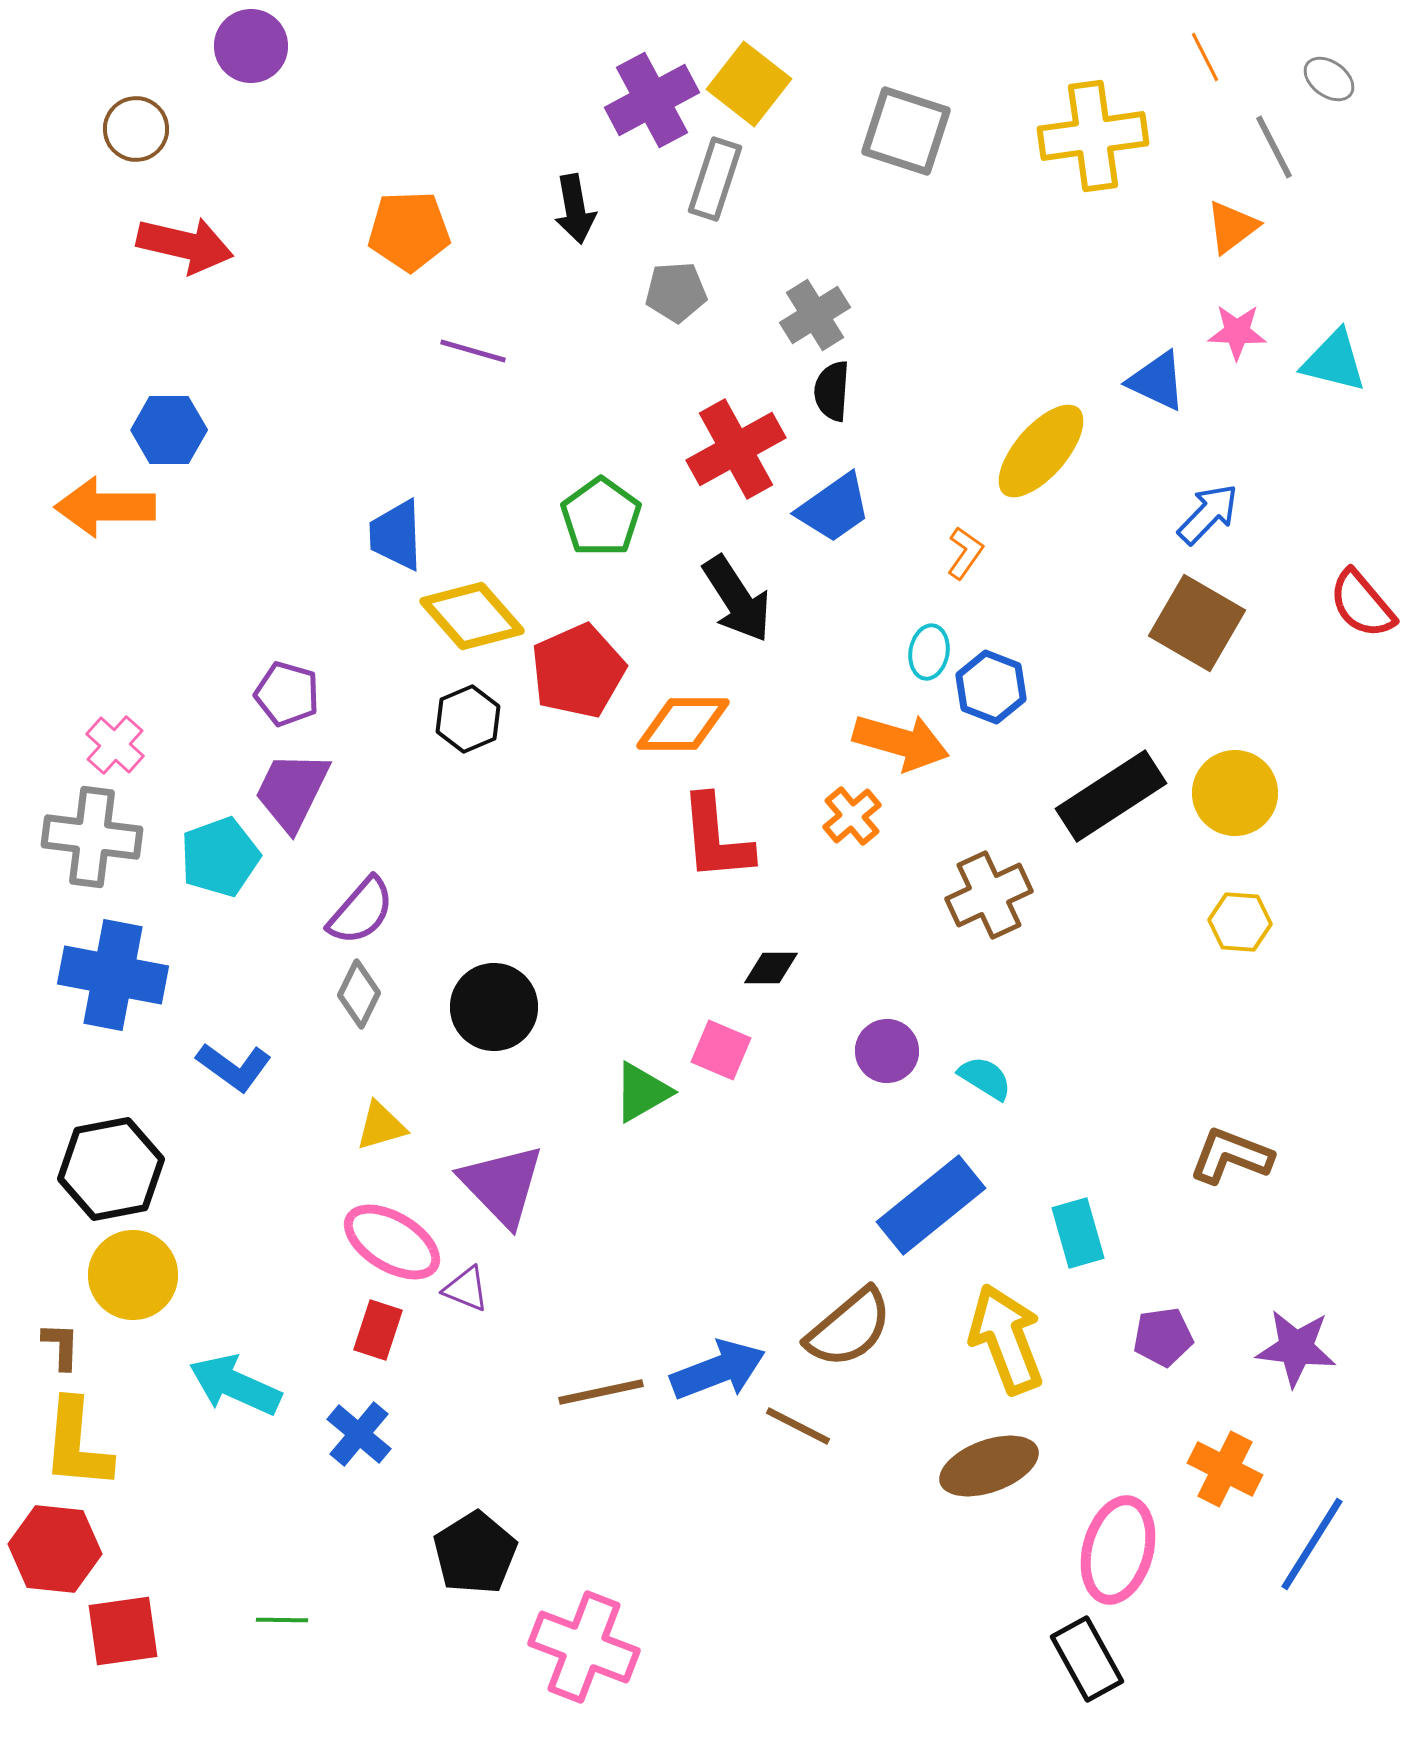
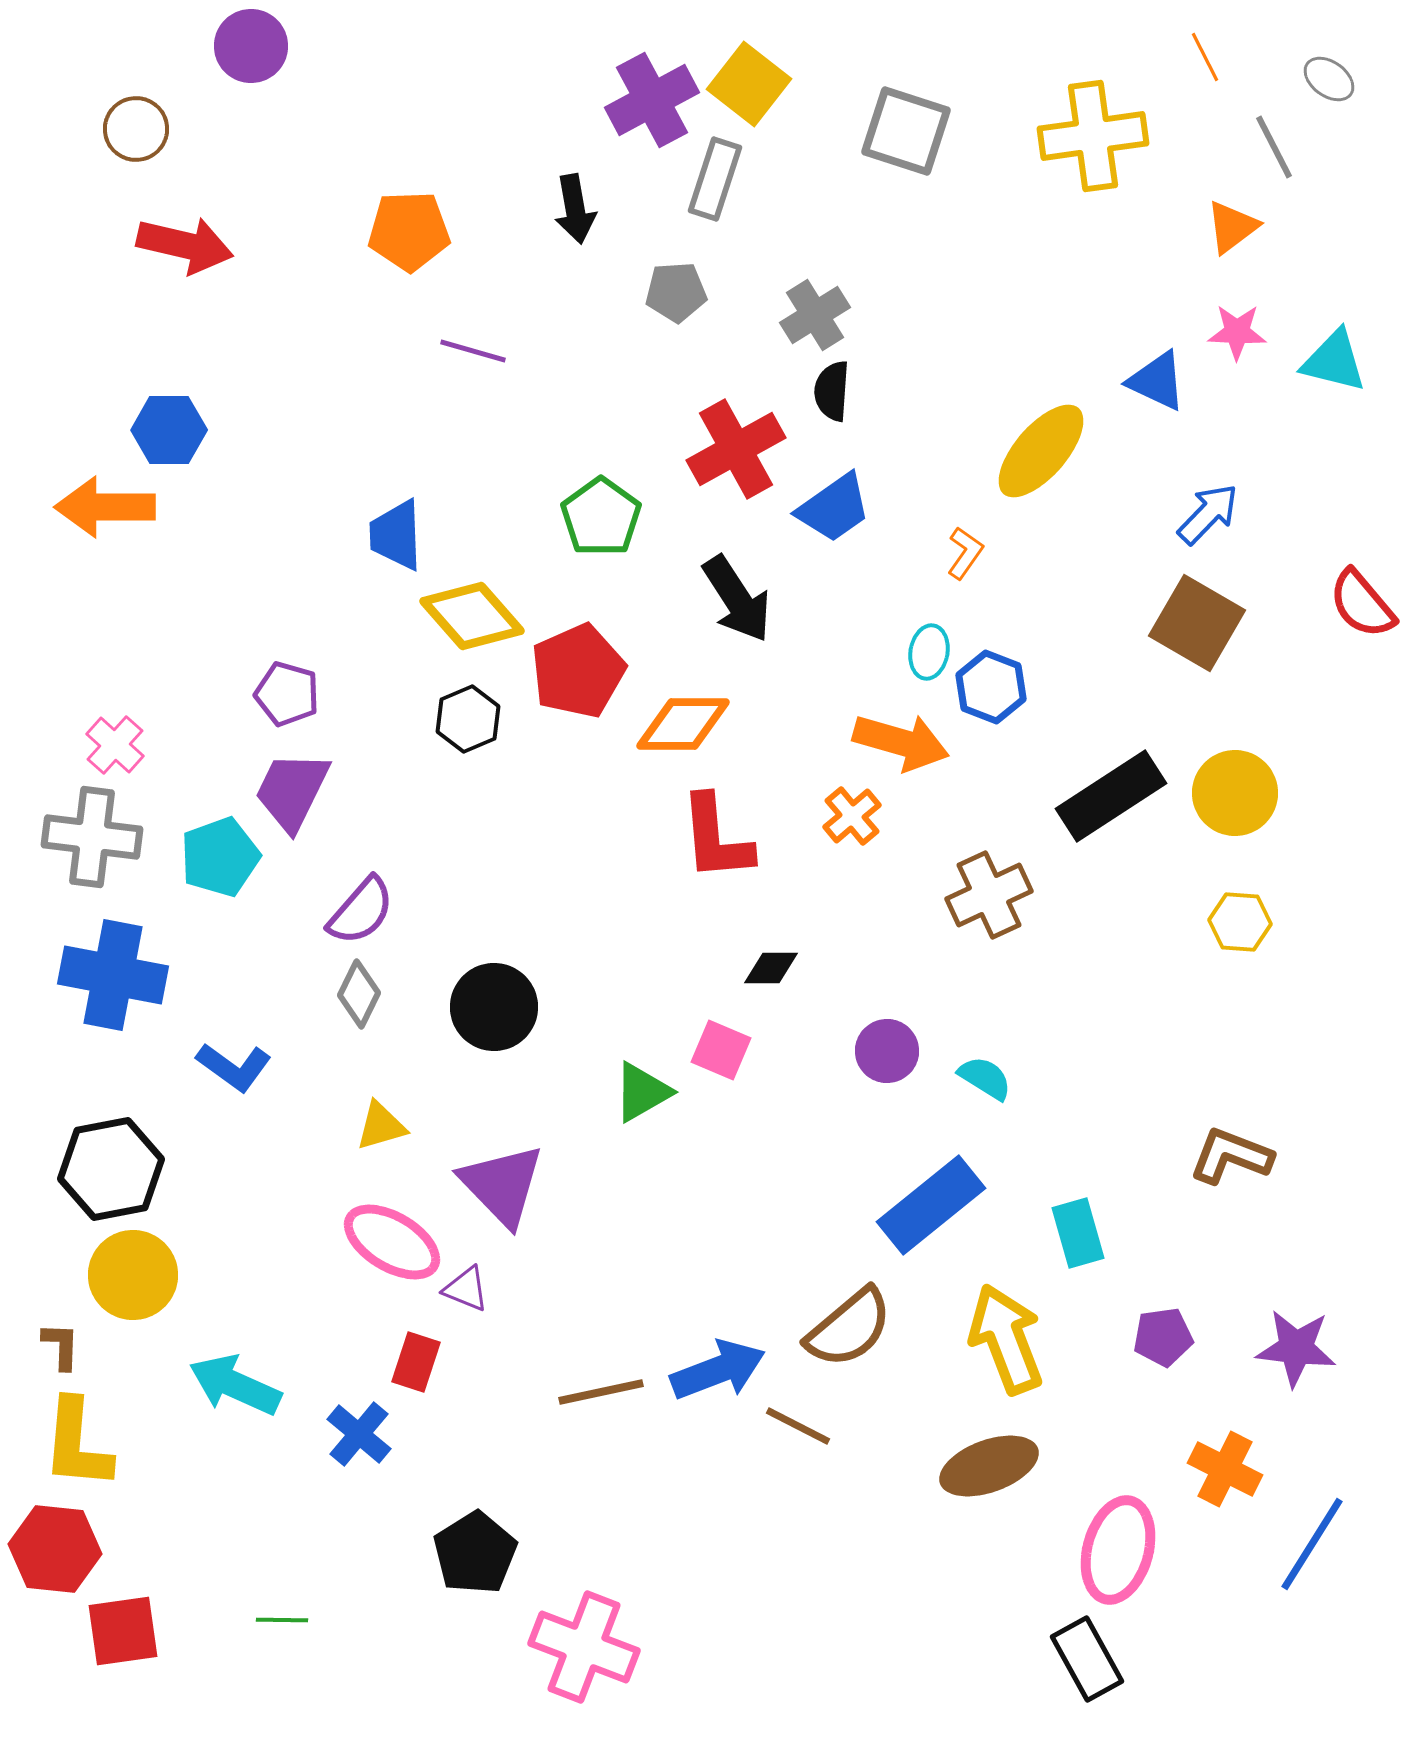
red rectangle at (378, 1330): moved 38 px right, 32 px down
